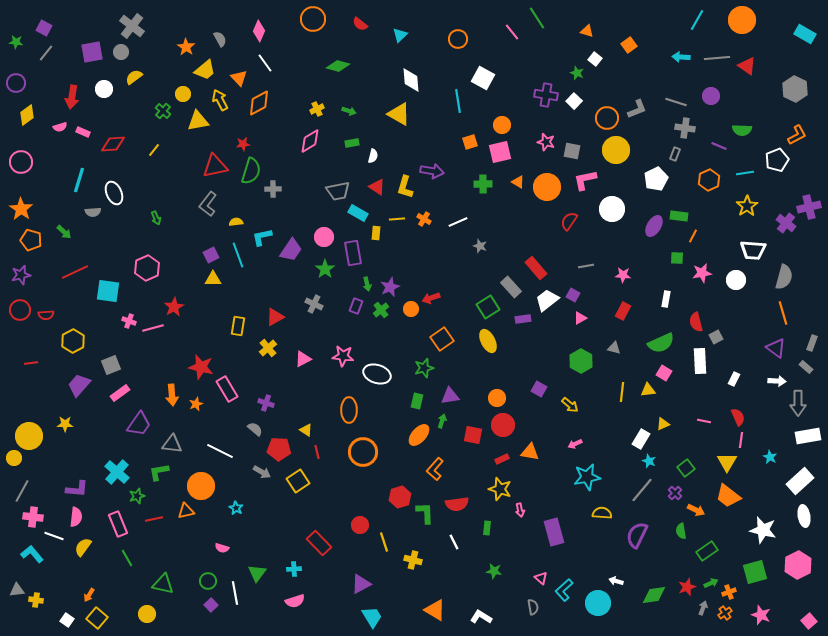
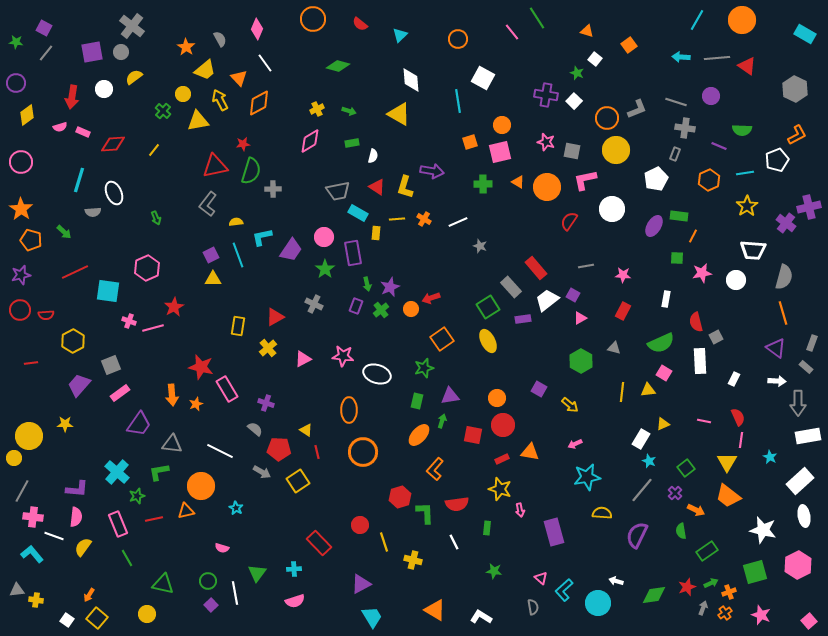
pink diamond at (259, 31): moved 2 px left, 2 px up
